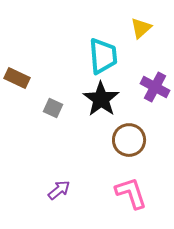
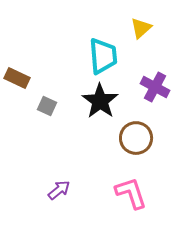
black star: moved 1 px left, 2 px down
gray square: moved 6 px left, 2 px up
brown circle: moved 7 px right, 2 px up
